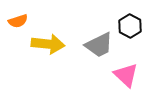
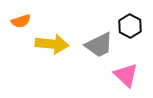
orange semicircle: moved 3 px right
yellow arrow: moved 4 px right
